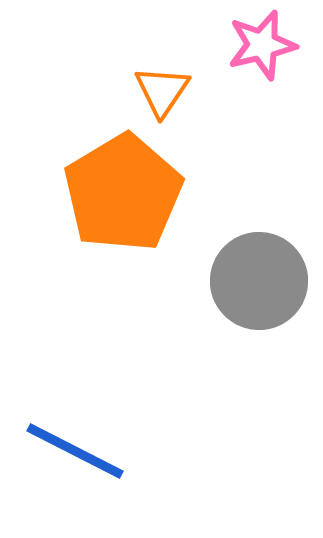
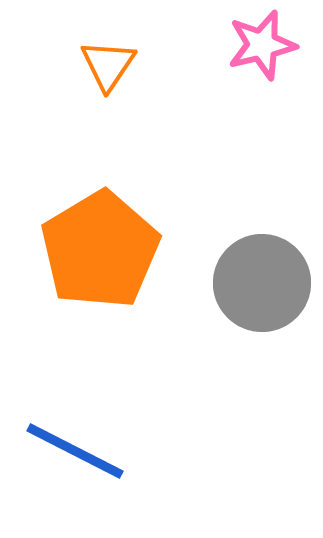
orange triangle: moved 54 px left, 26 px up
orange pentagon: moved 23 px left, 57 px down
gray circle: moved 3 px right, 2 px down
